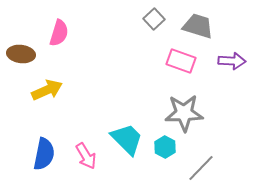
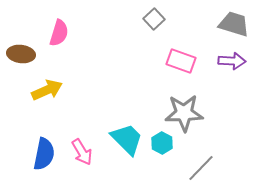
gray trapezoid: moved 36 px right, 2 px up
cyan hexagon: moved 3 px left, 4 px up
pink arrow: moved 4 px left, 4 px up
